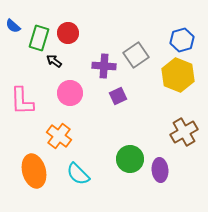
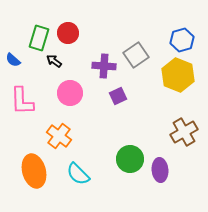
blue semicircle: moved 34 px down
